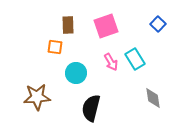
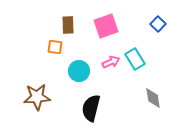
pink arrow: rotated 84 degrees counterclockwise
cyan circle: moved 3 px right, 2 px up
